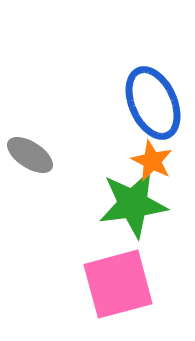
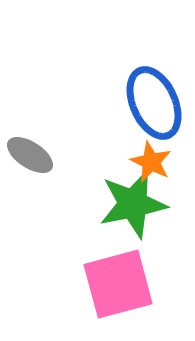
blue ellipse: moved 1 px right
orange star: moved 1 px left, 1 px down
green star: rotated 4 degrees counterclockwise
